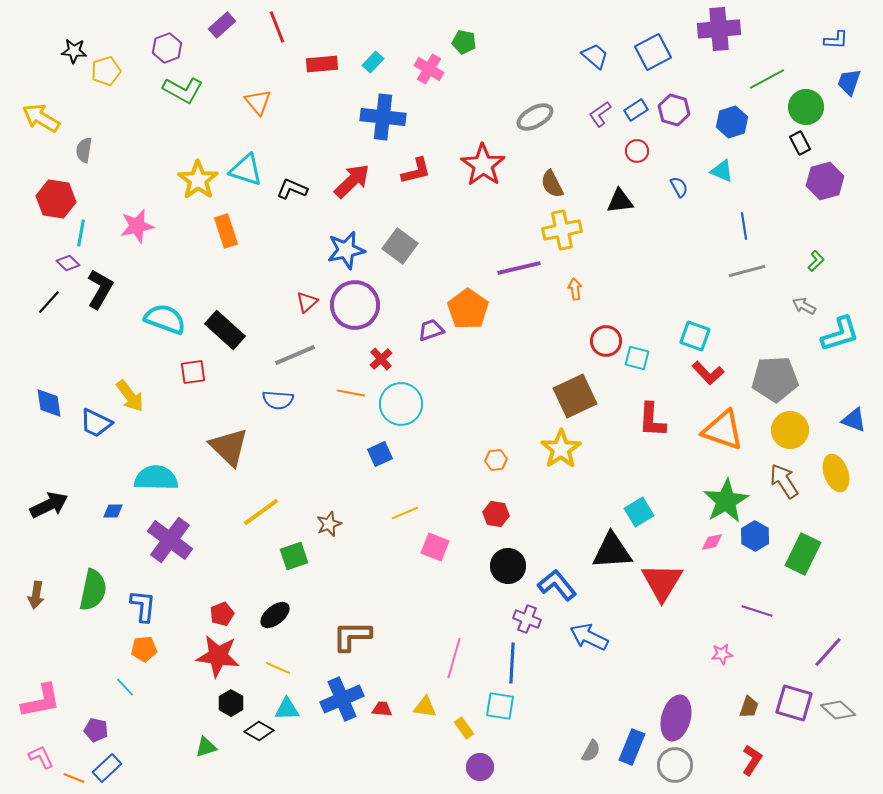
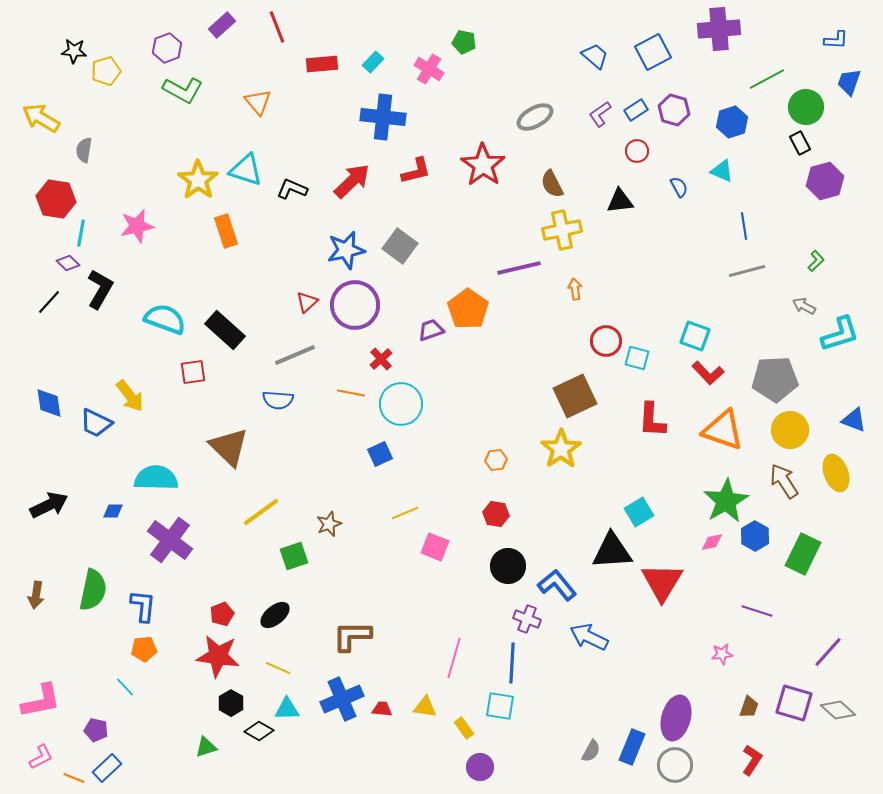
pink L-shape at (41, 757): rotated 88 degrees clockwise
